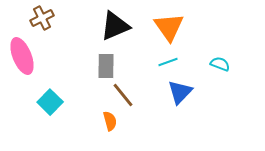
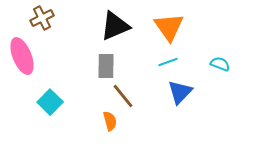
brown line: moved 1 px down
